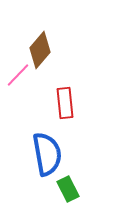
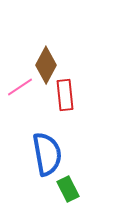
brown diamond: moved 6 px right, 15 px down; rotated 12 degrees counterclockwise
pink line: moved 2 px right, 12 px down; rotated 12 degrees clockwise
red rectangle: moved 8 px up
